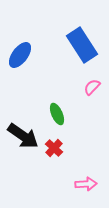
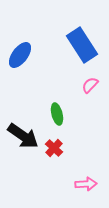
pink semicircle: moved 2 px left, 2 px up
green ellipse: rotated 10 degrees clockwise
